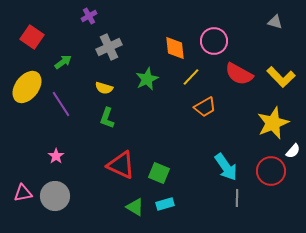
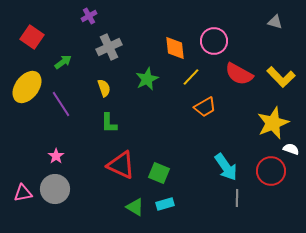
yellow semicircle: rotated 126 degrees counterclockwise
green L-shape: moved 2 px right, 5 px down; rotated 20 degrees counterclockwise
white semicircle: moved 2 px left, 2 px up; rotated 112 degrees counterclockwise
gray circle: moved 7 px up
